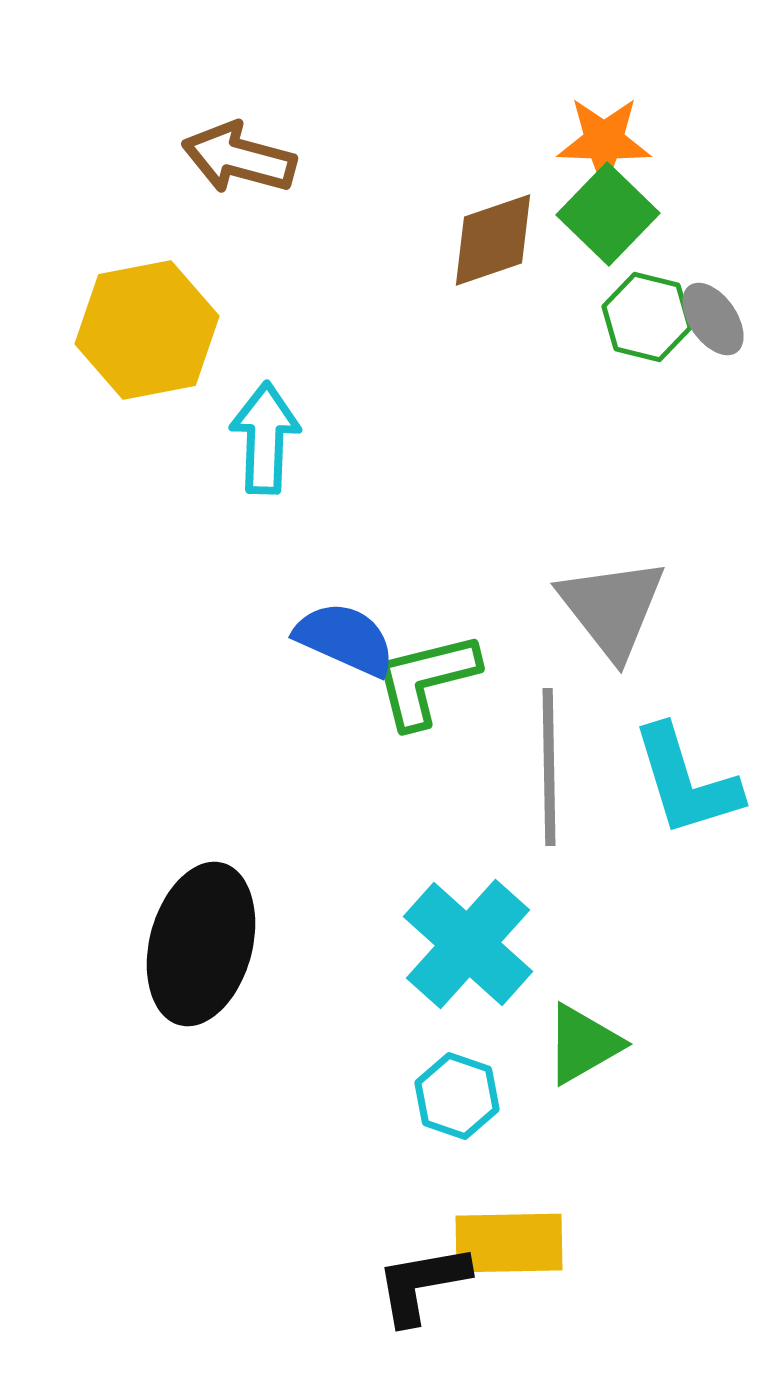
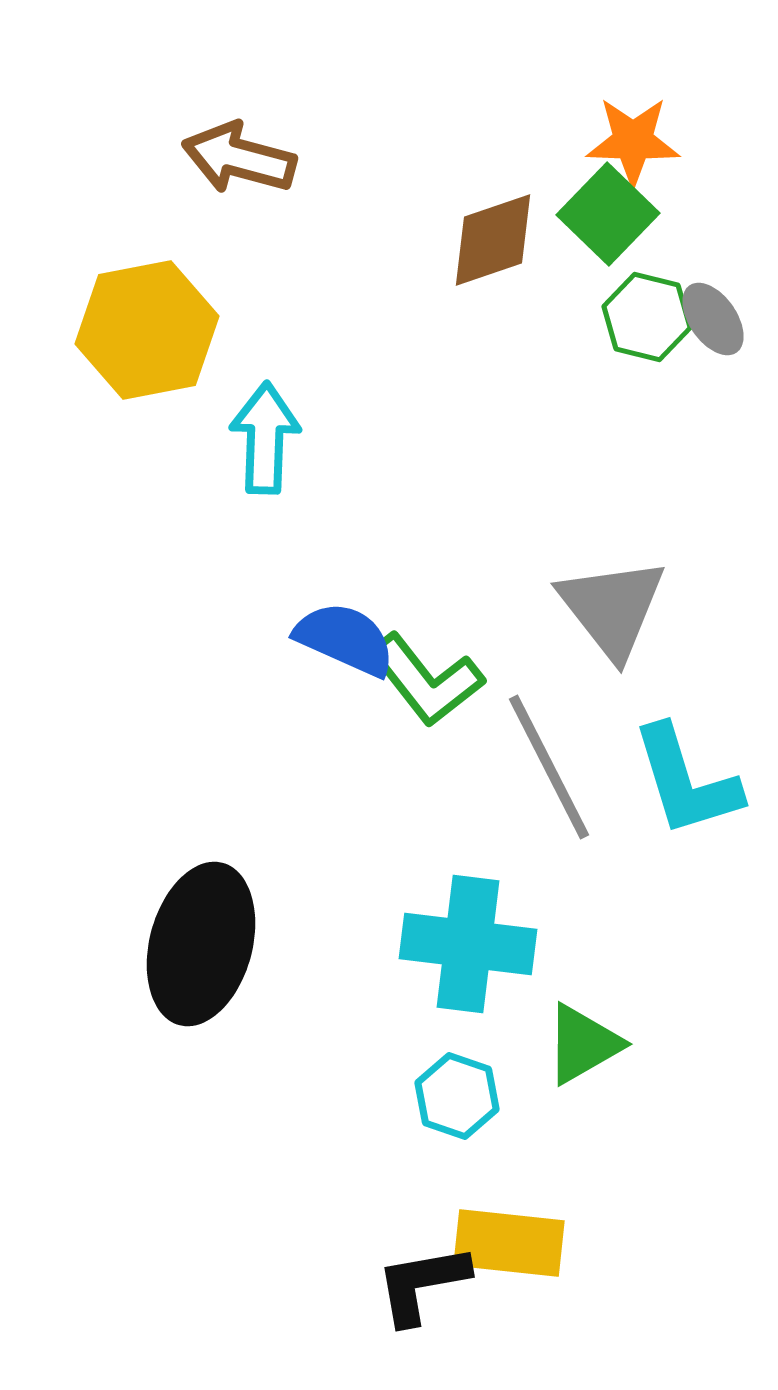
orange star: moved 29 px right
green L-shape: rotated 114 degrees counterclockwise
gray line: rotated 26 degrees counterclockwise
cyan cross: rotated 35 degrees counterclockwise
yellow rectangle: rotated 7 degrees clockwise
